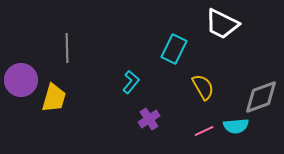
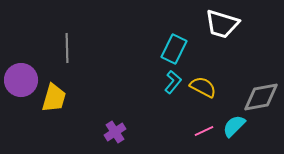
white trapezoid: rotated 9 degrees counterclockwise
cyan L-shape: moved 42 px right
yellow semicircle: rotated 32 degrees counterclockwise
gray diamond: rotated 9 degrees clockwise
purple cross: moved 34 px left, 13 px down
cyan semicircle: moved 2 px left; rotated 140 degrees clockwise
